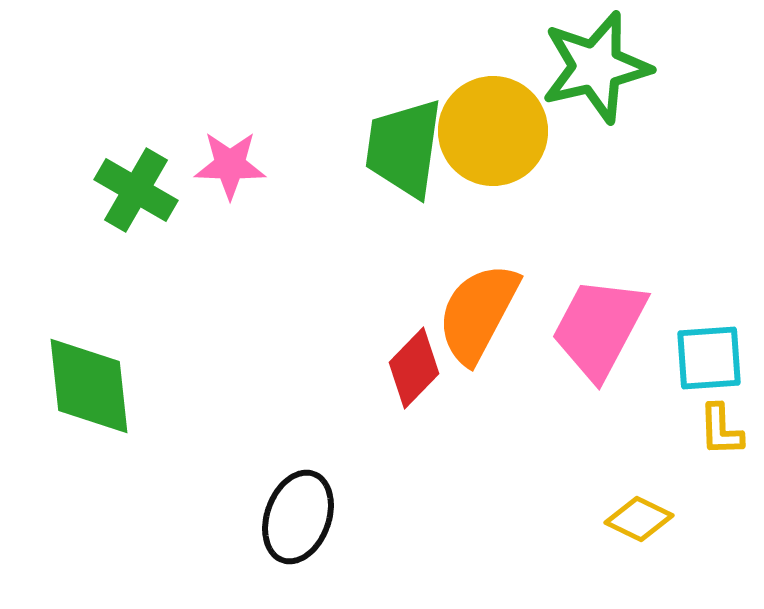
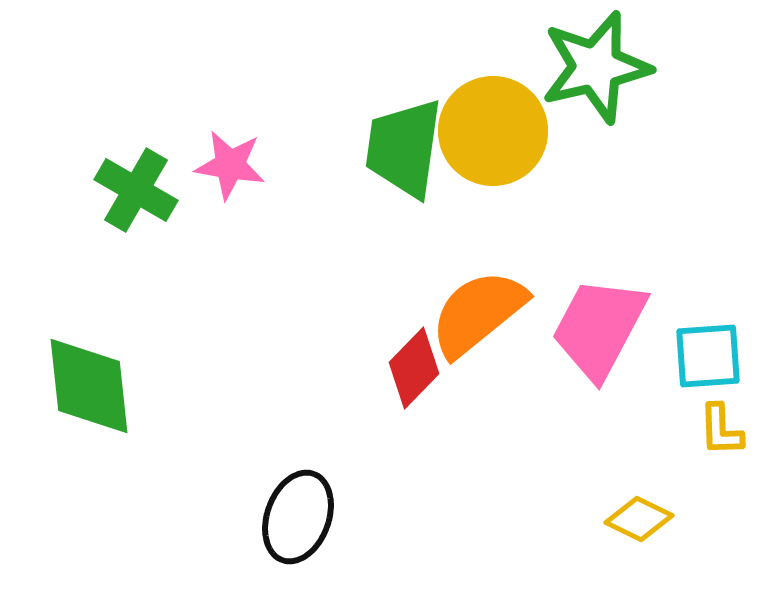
pink star: rotated 8 degrees clockwise
orange semicircle: rotated 23 degrees clockwise
cyan square: moved 1 px left, 2 px up
